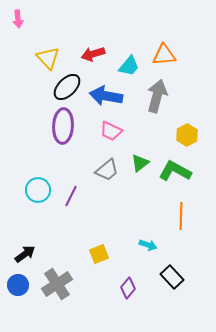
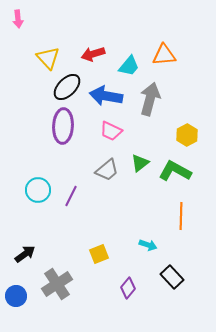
gray arrow: moved 7 px left, 3 px down
blue circle: moved 2 px left, 11 px down
